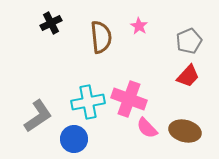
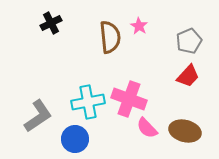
brown semicircle: moved 9 px right
blue circle: moved 1 px right
